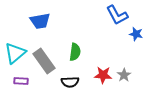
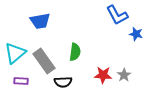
black semicircle: moved 7 px left
